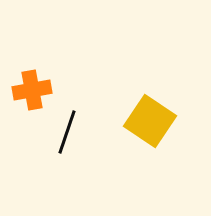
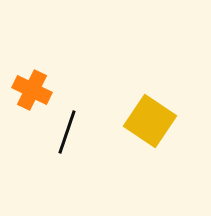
orange cross: rotated 36 degrees clockwise
